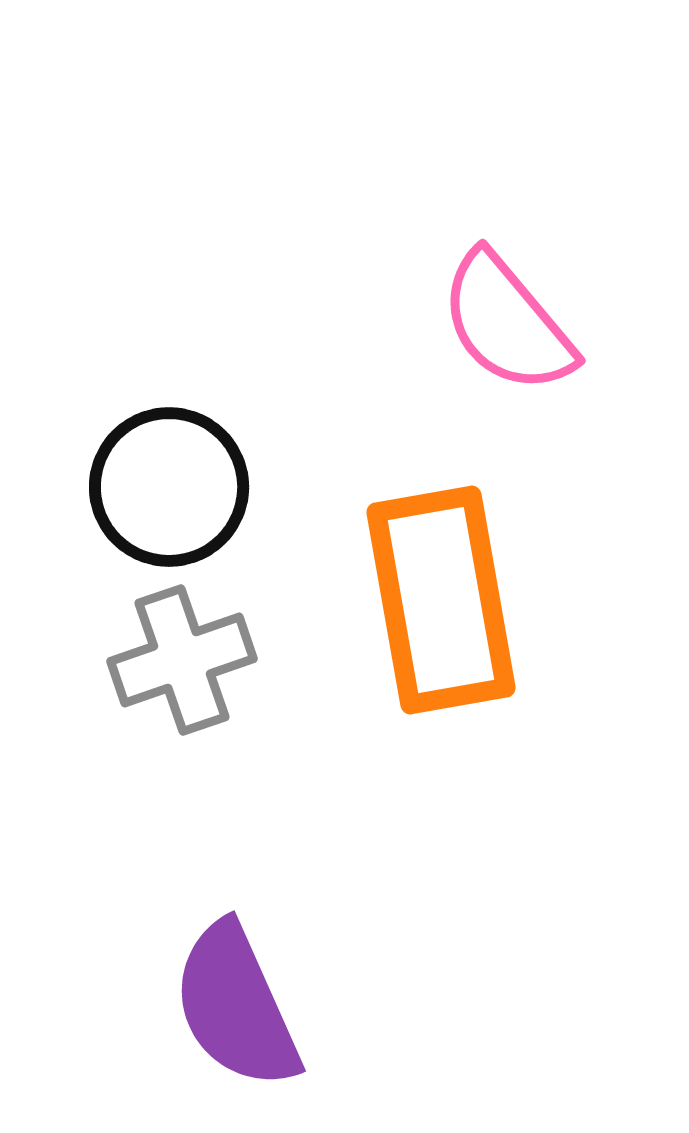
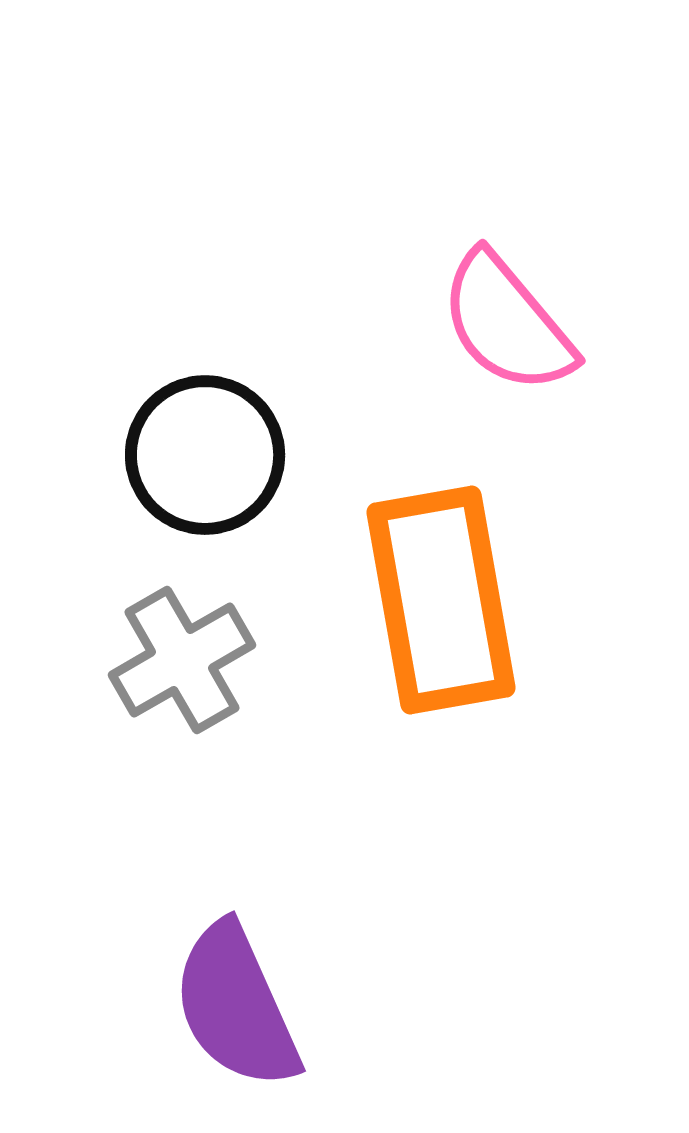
black circle: moved 36 px right, 32 px up
gray cross: rotated 11 degrees counterclockwise
